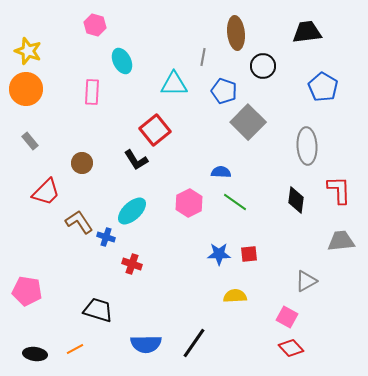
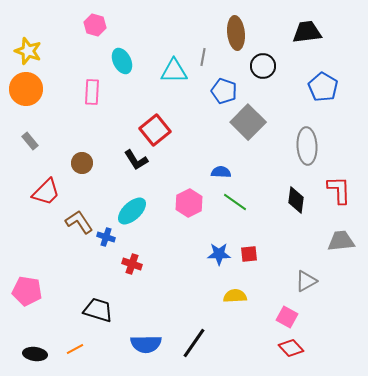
cyan triangle at (174, 84): moved 13 px up
